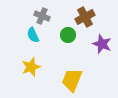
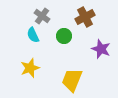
gray cross: rotated 14 degrees clockwise
green circle: moved 4 px left, 1 px down
purple star: moved 1 px left, 5 px down
yellow star: moved 1 px left, 1 px down
